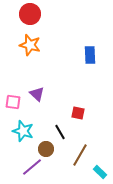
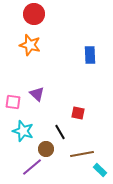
red circle: moved 4 px right
brown line: moved 2 px right, 1 px up; rotated 50 degrees clockwise
cyan rectangle: moved 2 px up
